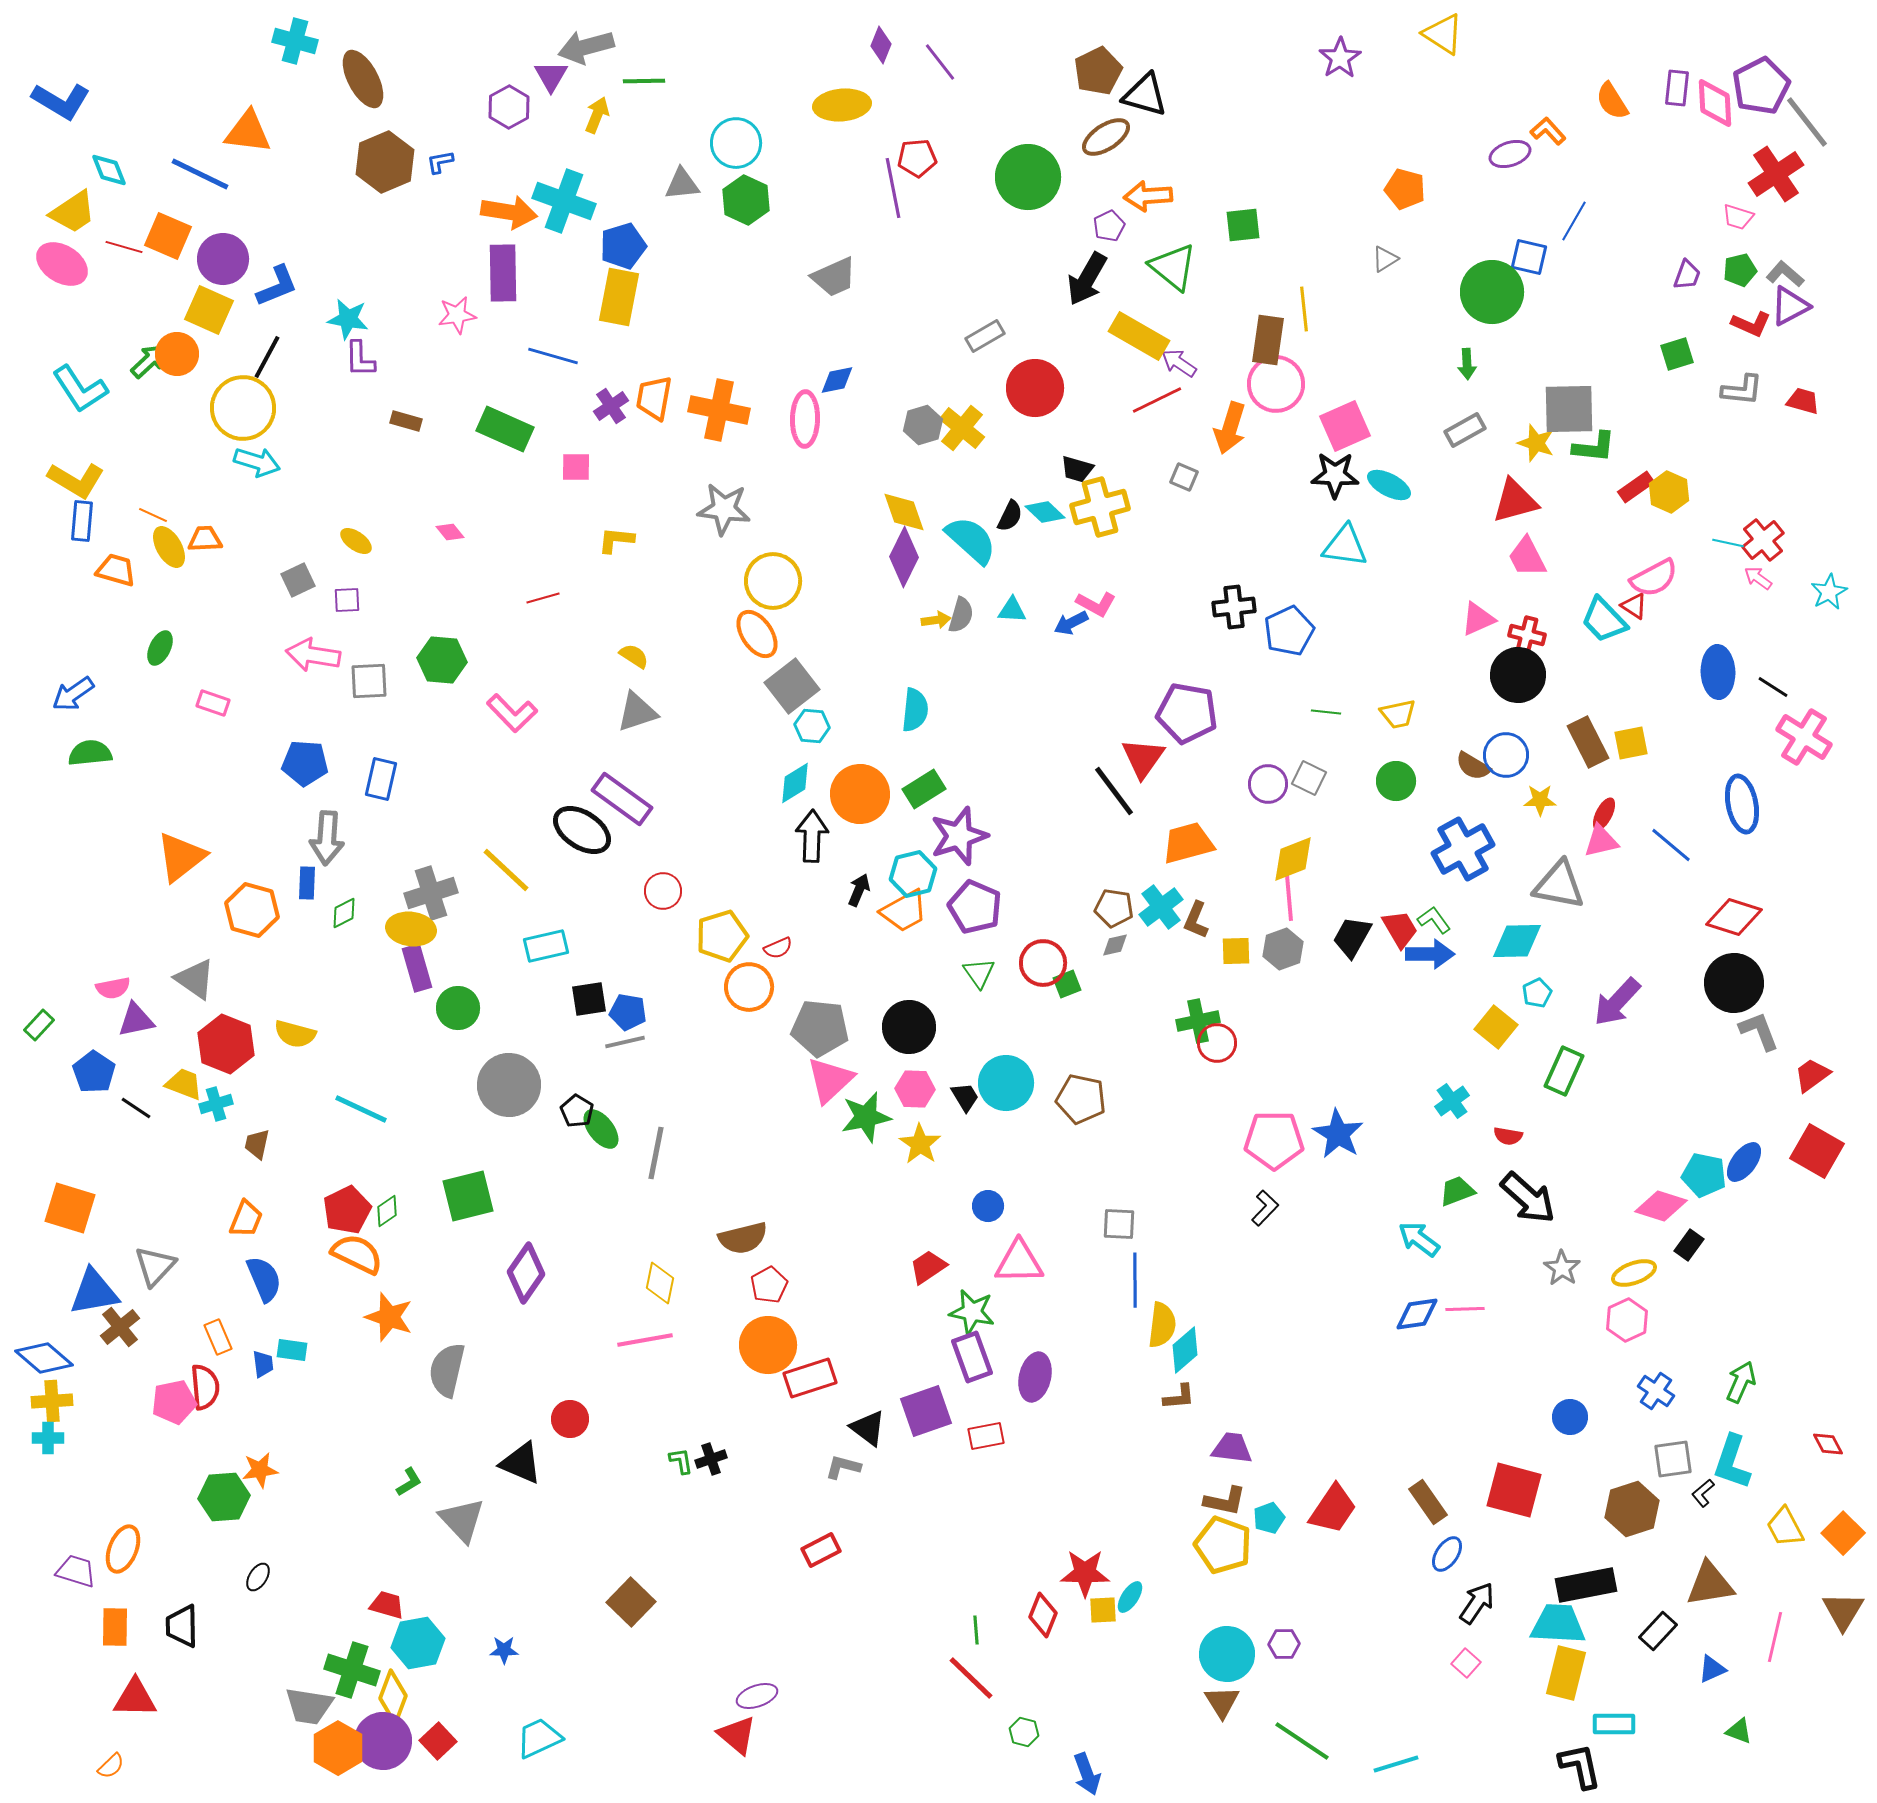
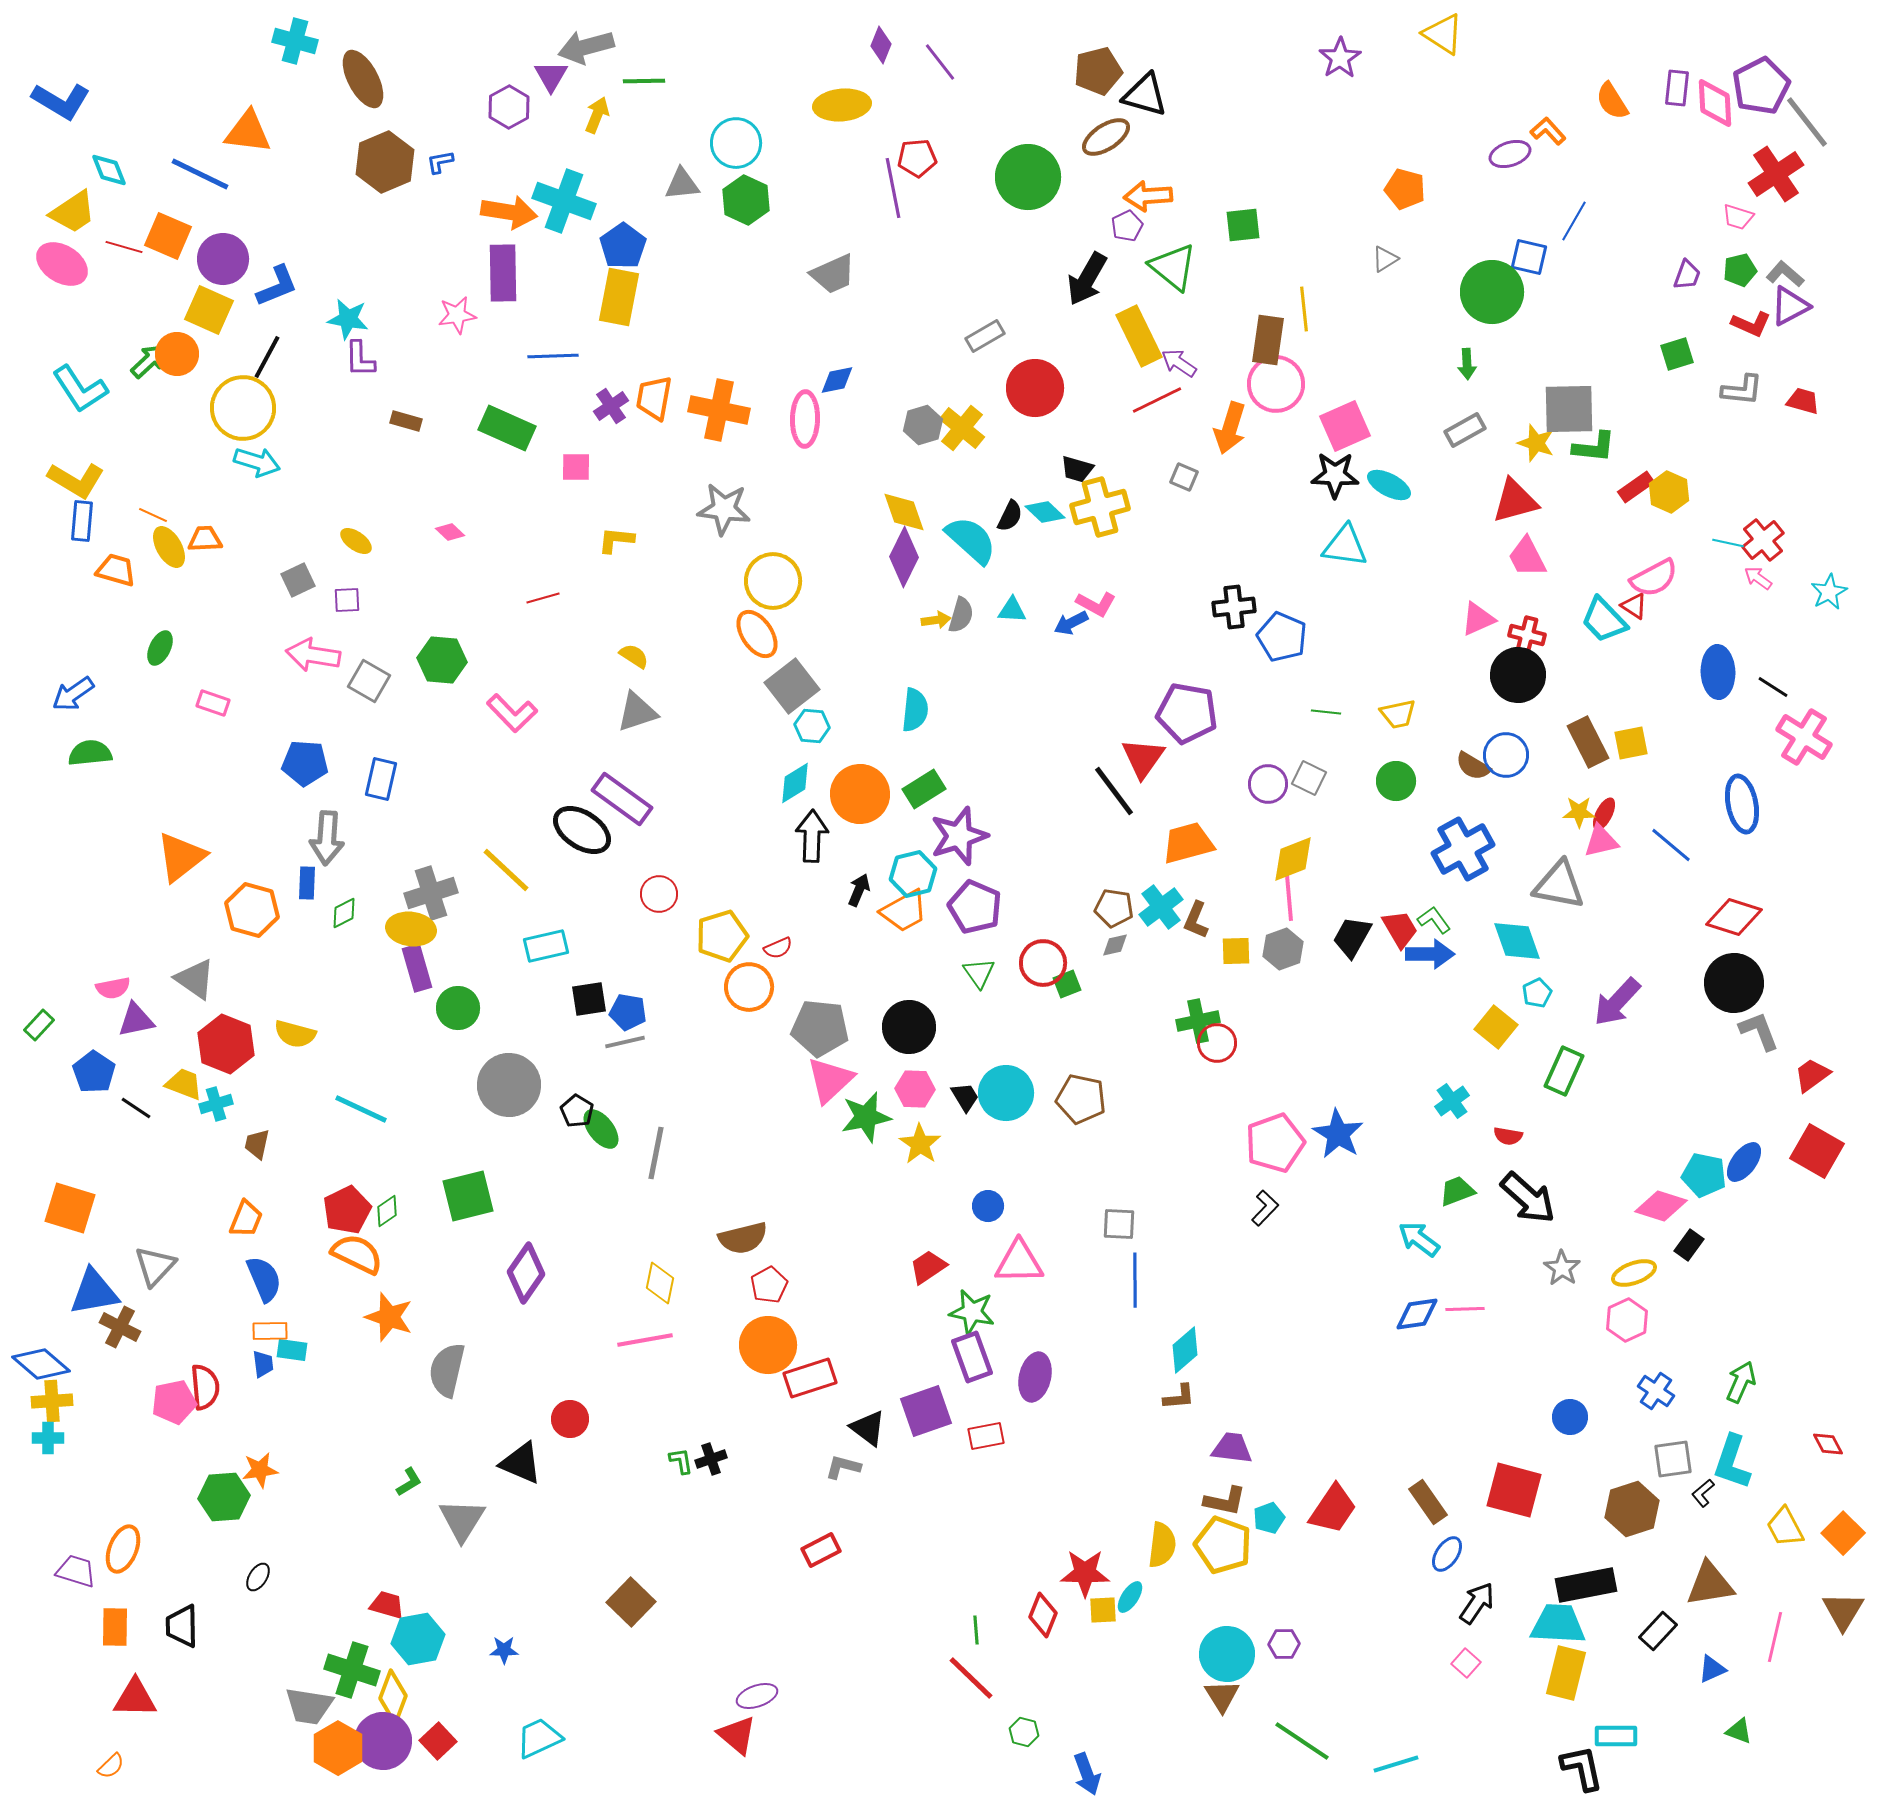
brown pentagon at (1098, 71): rotated 12 degrees clockwise
purple pentagon at (1109, 226): moved 18 px right
blue pentagon at (623, 246): rotated 18 degrees counterclockwise
gray trapezoid at (834, 277): moved 1 px left, 3 px up
yellow rectangle at (1139, 336): rotated 34 degrees clockwise
blue line at (553, 356): rotated 18 degrees counterclockwise
green rectangle at (505, 429): moved 2 px right, 1 px up
pink diamond at (450, 532): rotated 8 degrees counterclockwise
blue pentagon at (1289, 631): moved 7 px left, 6 px down; rotated 24 degrees counterclockwise
gray square at (369, 681): rotated 33 degrees clockwise
yellow star at (1540, 800): moved 39 px right, 12 px down
red circle at (663, 891): moved 4 px left, 3 px down
cyan diamond at (1517, 941): rotated 72 degrees clockwise
cyan circle at (1006, 1083): moved 10 px down
pink pentagon at (1274, 1140): moved 1 px right, 3 px down; rotated 20 degrees counterclockwise
yellow semicircle at (1162, 1325): moved 220 px down
brown cross at (120, 1327): rotated 24 degrees counterclockwise
orange rectangle at (218, 1337): moved 52 px right, 6 px up; rotated 68 degrees counterclockwise
blue diamond at (44, 1358): moved 3 px left, 6 px down
gray triangle at (462, 1520): rotated 15 degrees clockwise
cyan hexagon at (418, 1643): moved 4 px up
brown triangle at (1222, 1702): moved 6 px up
cyan rectangle at (1614, 1724): moved 2 px right, 12 px down
black L-shape at (1580, 1766): moved 2 px right, 2 px down
